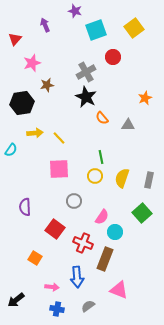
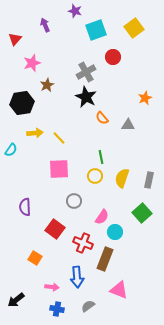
brown star: rotated 16 degrees counterclockwise
